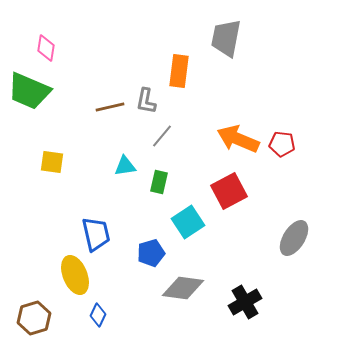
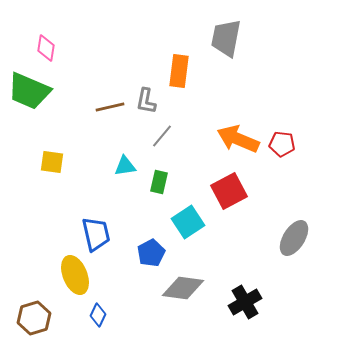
blue pentagon: rotated 12 degrees counterclockwise
